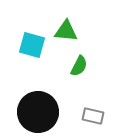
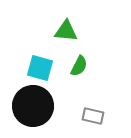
cyan square: moved 8 px right, 23 px down
black circle: moved 5 px left, 6 px up
